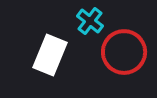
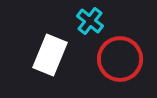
red circle: moved 4 px left, 7 px down
